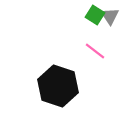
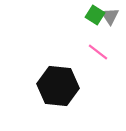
pink line: moved 3 px right, 1 px down
black hexagon: rotated 12 degrees counterclockwise
